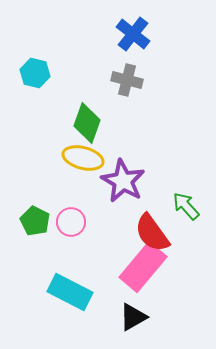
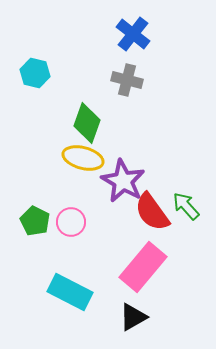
red semicircle: moved 21 px up
